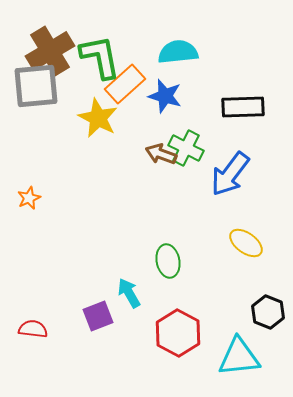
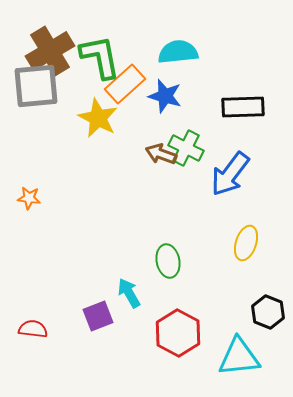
orange star: rotated 30 degrees clockwise
yellow ellipse: rotated 72 degrees clockwise
